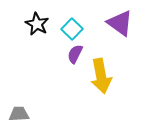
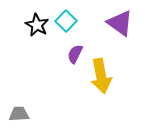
black star: moved 1 px down
cyan square: moved 6 px left, 8 px up
